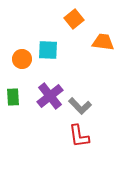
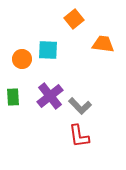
orange trapezoid: moved 2 px down
